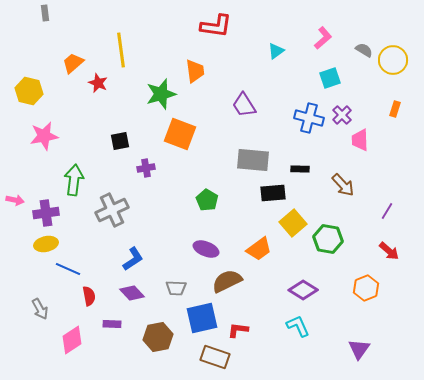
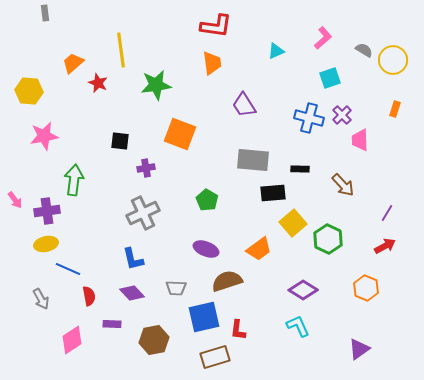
cyan triangle at (276, 51): rotated 12 degrees clockwise
orange trapezoid at (195, 71): moved 17 px right, 8 px up
yellow hexagon at (29, 91): rotated 8 degrees counterclockwise
green star at (161, 94): moved 5 px left, 9 px up; rotated 8 degrees clockwise
black square at (120, 141): rotated 18 degrees clockwise
pink arrow at (15, 200): rotated 42 degrees clockwise
gray cross at (112, 210): moved 31 px right, 3 px down
purple line at (387, 211): moved 2 px down
purple cross at (46, 213): moved 1 px right, 2 px up
green hexagon at (328, 239): rotated 16 degrees clockwise
red arrow at (389, 251): moved 4 px left, 5 px up; rotated 70 degrees counterclockwise
blue L-shape at (133, 259): rotated 110 degrees clockwise
brown semicircle at (227, 281): rotated 8 degrees clockwise
orange hexagon at (366, 288): rotated 15 degrees counterclockwise
gray arrow at (40, 309): moved 1 px right, 10 px up
blue square at (202, 318): moved 2 px right, 1 px up
red L-shape at (238, 330): rotated 90 degrees counterclockwise
brown hexagon at (158, 337): moved 4 px left, 3 px down
purple triangle at (359, 349): rotated 20 degrees clockwise
brown rectangle at (215, 357): rotated 36 degrees counterclockwise
